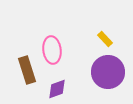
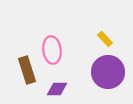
purple diamond: rotated 20 degrees clockwise
